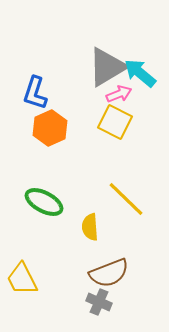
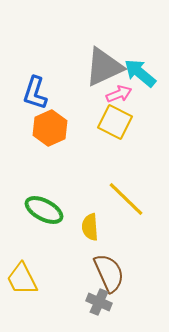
gray triangle: moved 3 px left; rotated 6 degrees clockwise
green ellipse: moved 8 px down
brown semicircle: rotated 93 degrees counterclockwise
